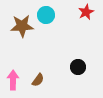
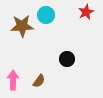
black circle: moved 11 px left, 8 px up
brown semicircle: moved 1 px right, 1 px down
